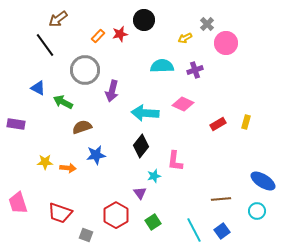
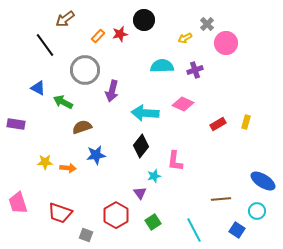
brown arrow: moved 7 px right
blue square: moved 15 px right, 1 px up; rotated 21 degrees counterclockwise
